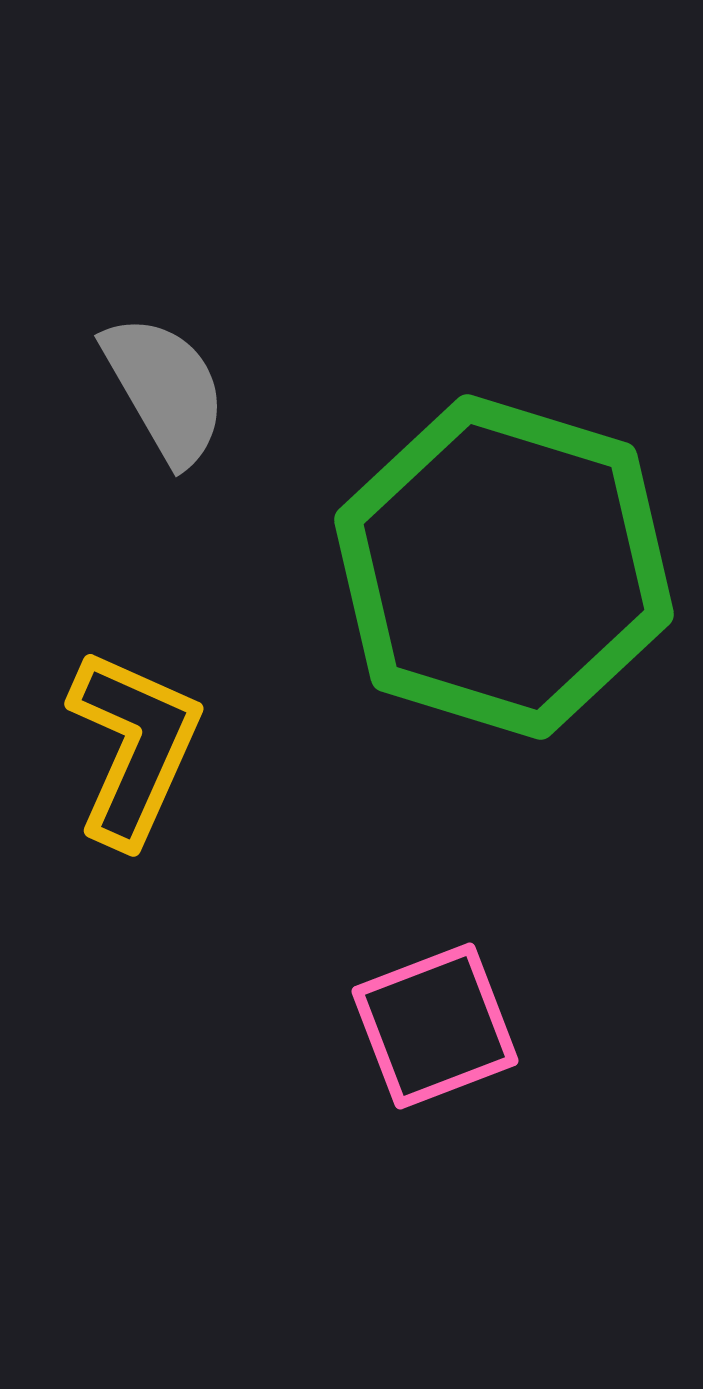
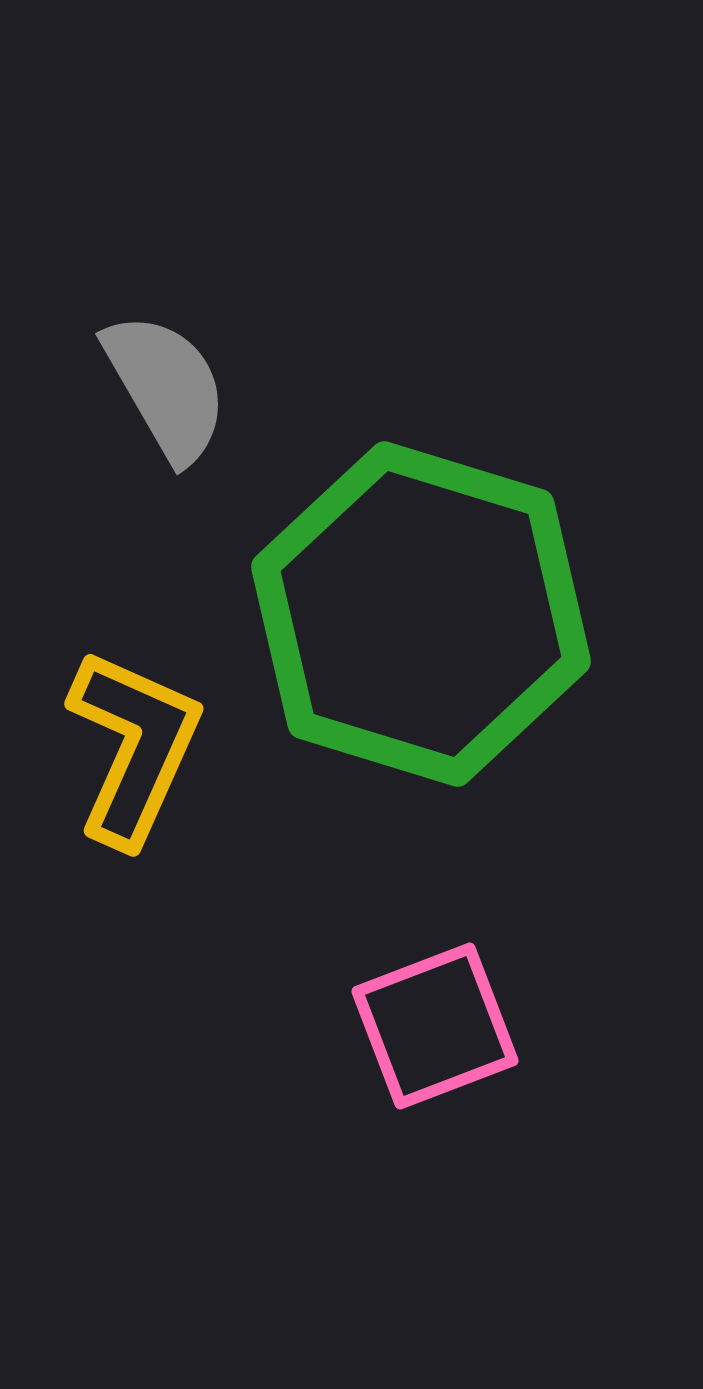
gray semicircle: moved 1 px right, 2 px up
green hexagon: moved 83 px left, 47 px down
